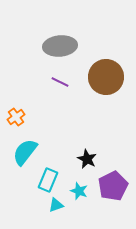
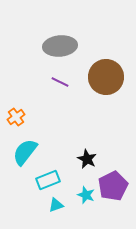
cyan rectangle: rotated 45 degrees clockwise
cyan star: moved 7 px right, 4 px down
